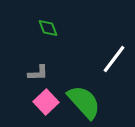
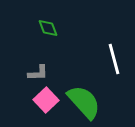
white line: rotated 52 degrees counterclockwise
pink square: moved 2 px up
